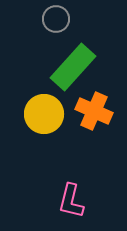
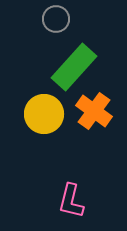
green rectangle: moved 1 px right
orange cross: rotated 12 degrees clockwise
